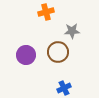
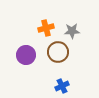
orange cross: moved 16 px down
blue cross: moved 2 px left, 2 px up
